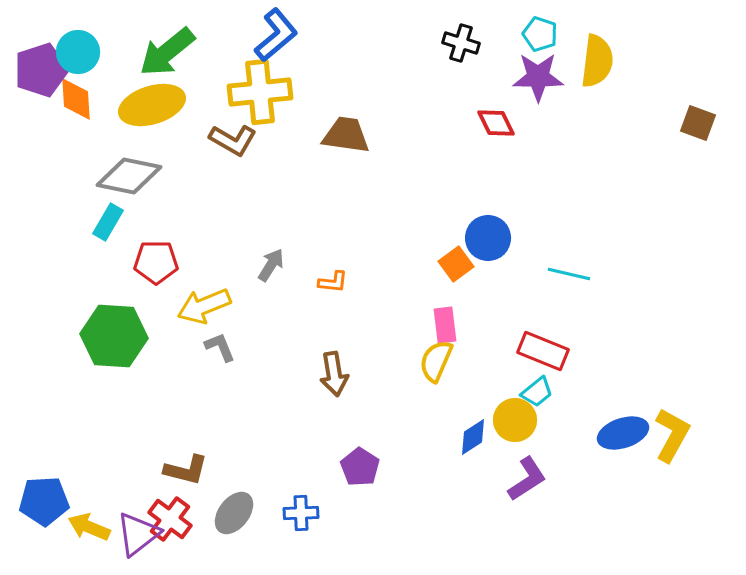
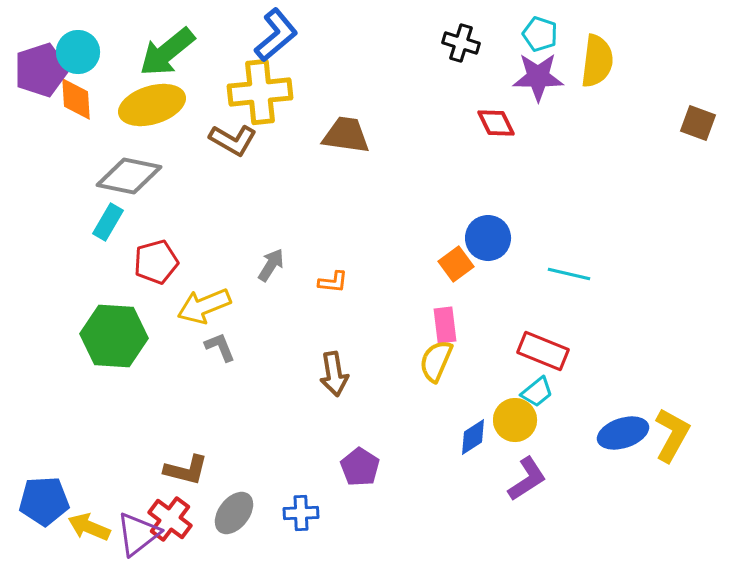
red pentagon at (156, 262): rotated 15 degrees counterclockwise
